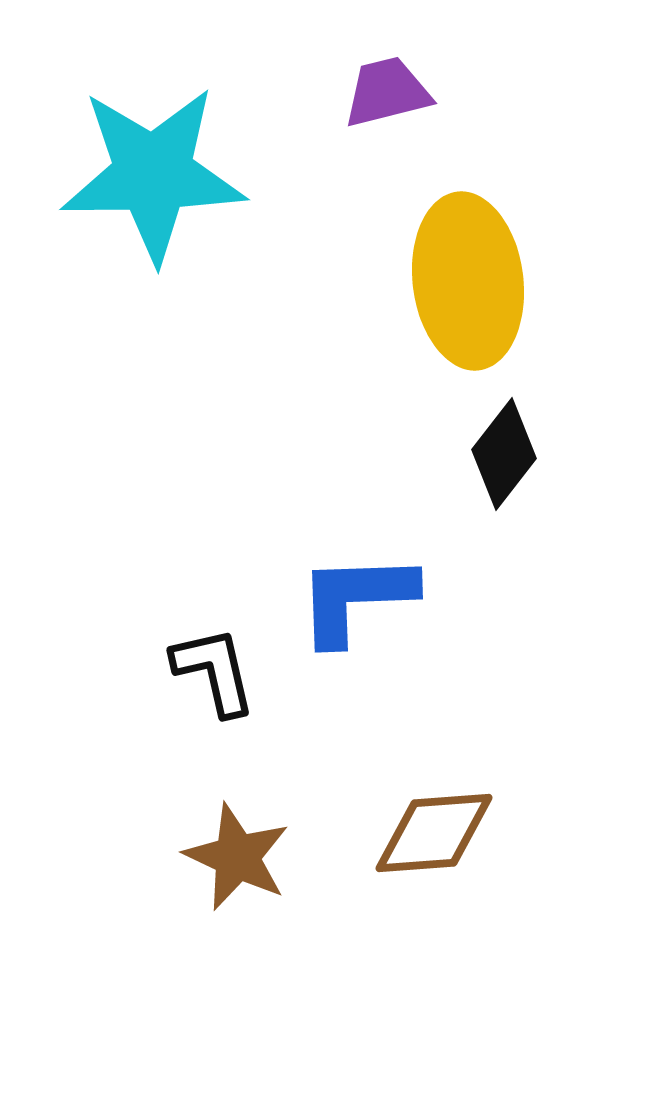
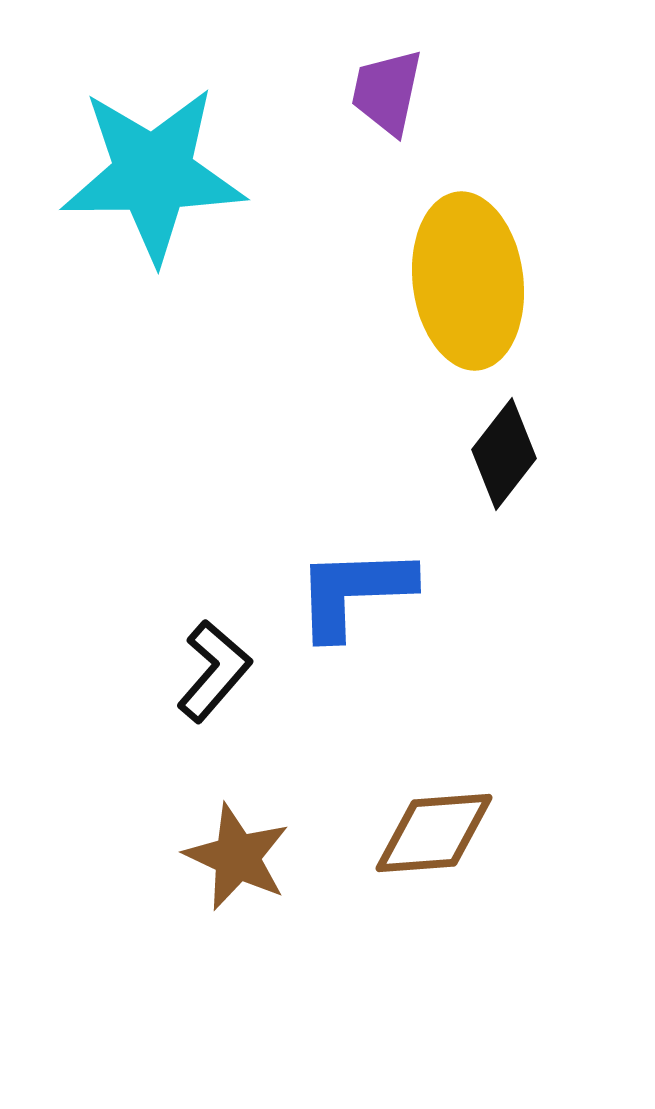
purple trapezoid: rotated 64 degrees counterclockwise
blue L-shape: moved 2 px left, 6 px up
black L-shape: rotated 54 degrees clockwise
